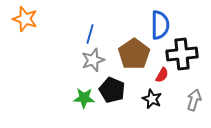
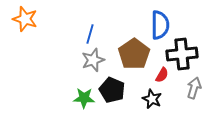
gray arrow: moved 12 px up
